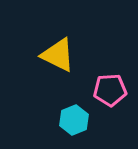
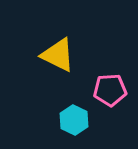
cyan hexagon: rotated 12 degrees counterclockwise
